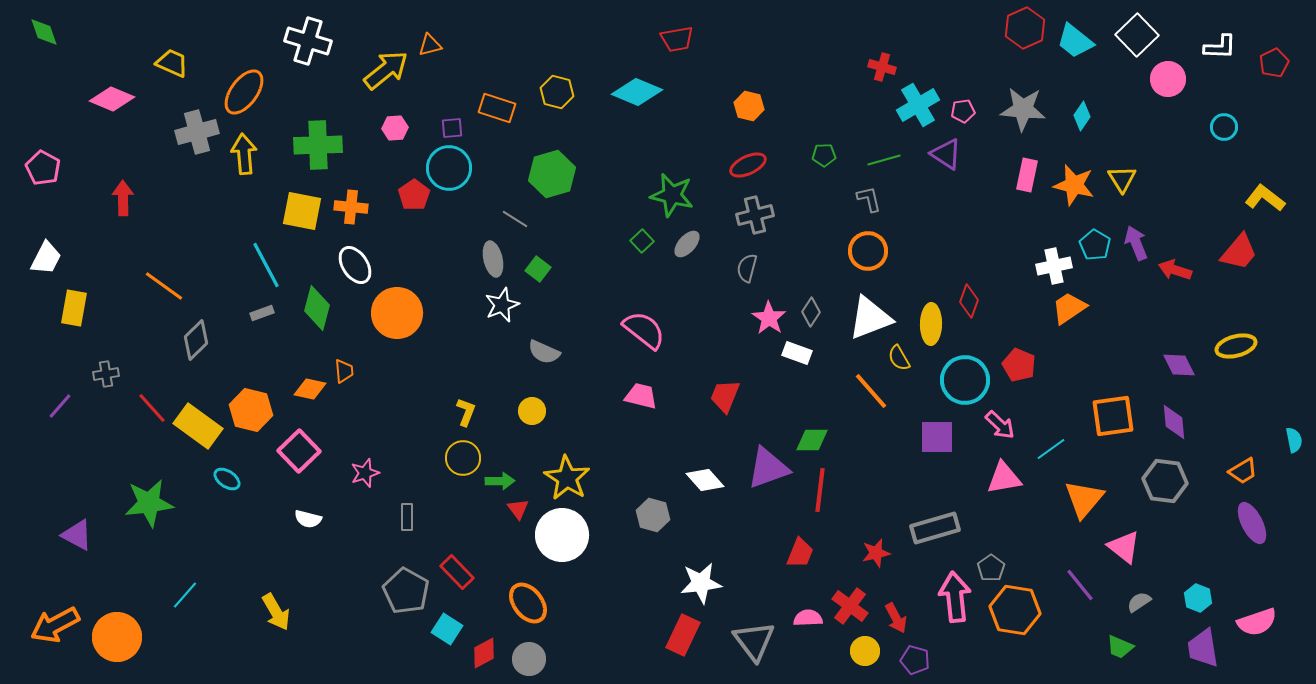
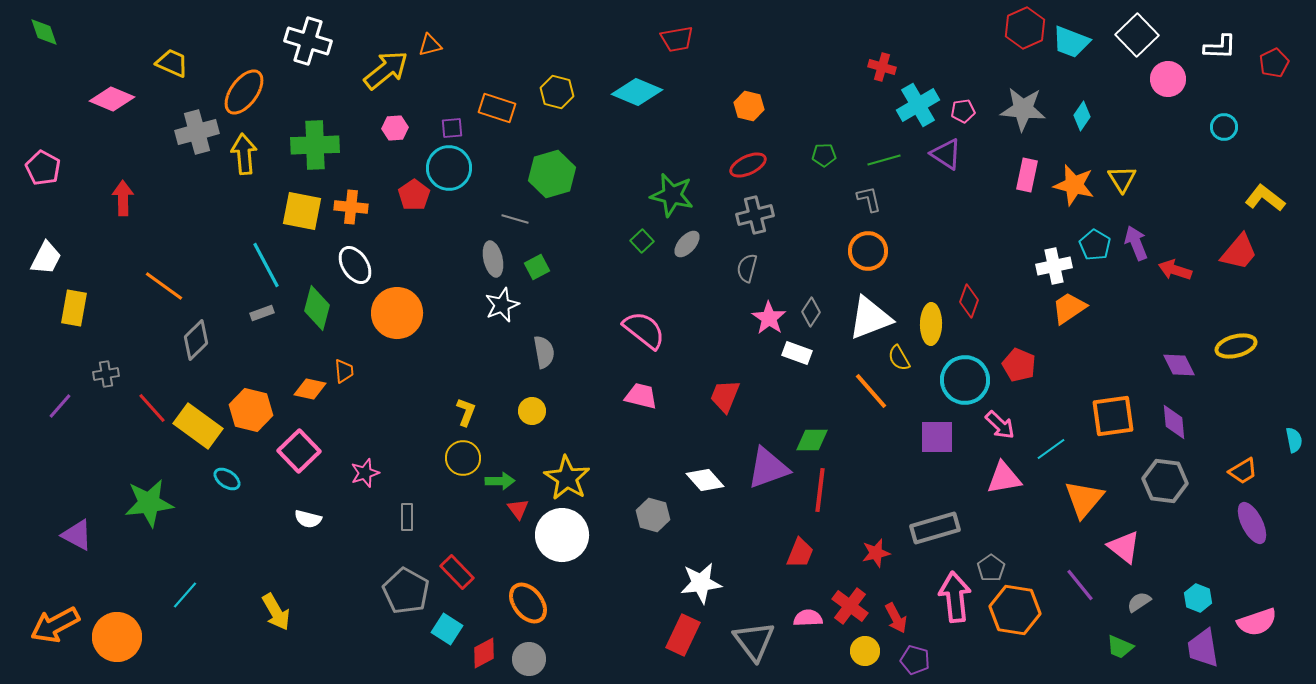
cyan trapezoid at (1075, 41): moved 4 px left, 1 px down; rotated 18 degrees counterclockwise
green cross at (318, 145): moved 3 px left
gray line at (515, 219): rotated 16 degrees counterclockwise
green square at (538, 269): moved 1 px left, 2 px up; rotated 25 degrees clockwise
gray semicircle at (544, 352): rotated 124 degrees counterclockwise
